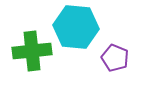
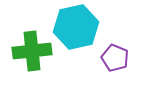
cyan hexagon: rotated 18 degrees counterclockwise
